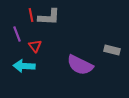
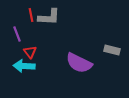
red triangle: moved 5 px left, 6 px down
purple semicircle: moved 1 px left, 2 px up
